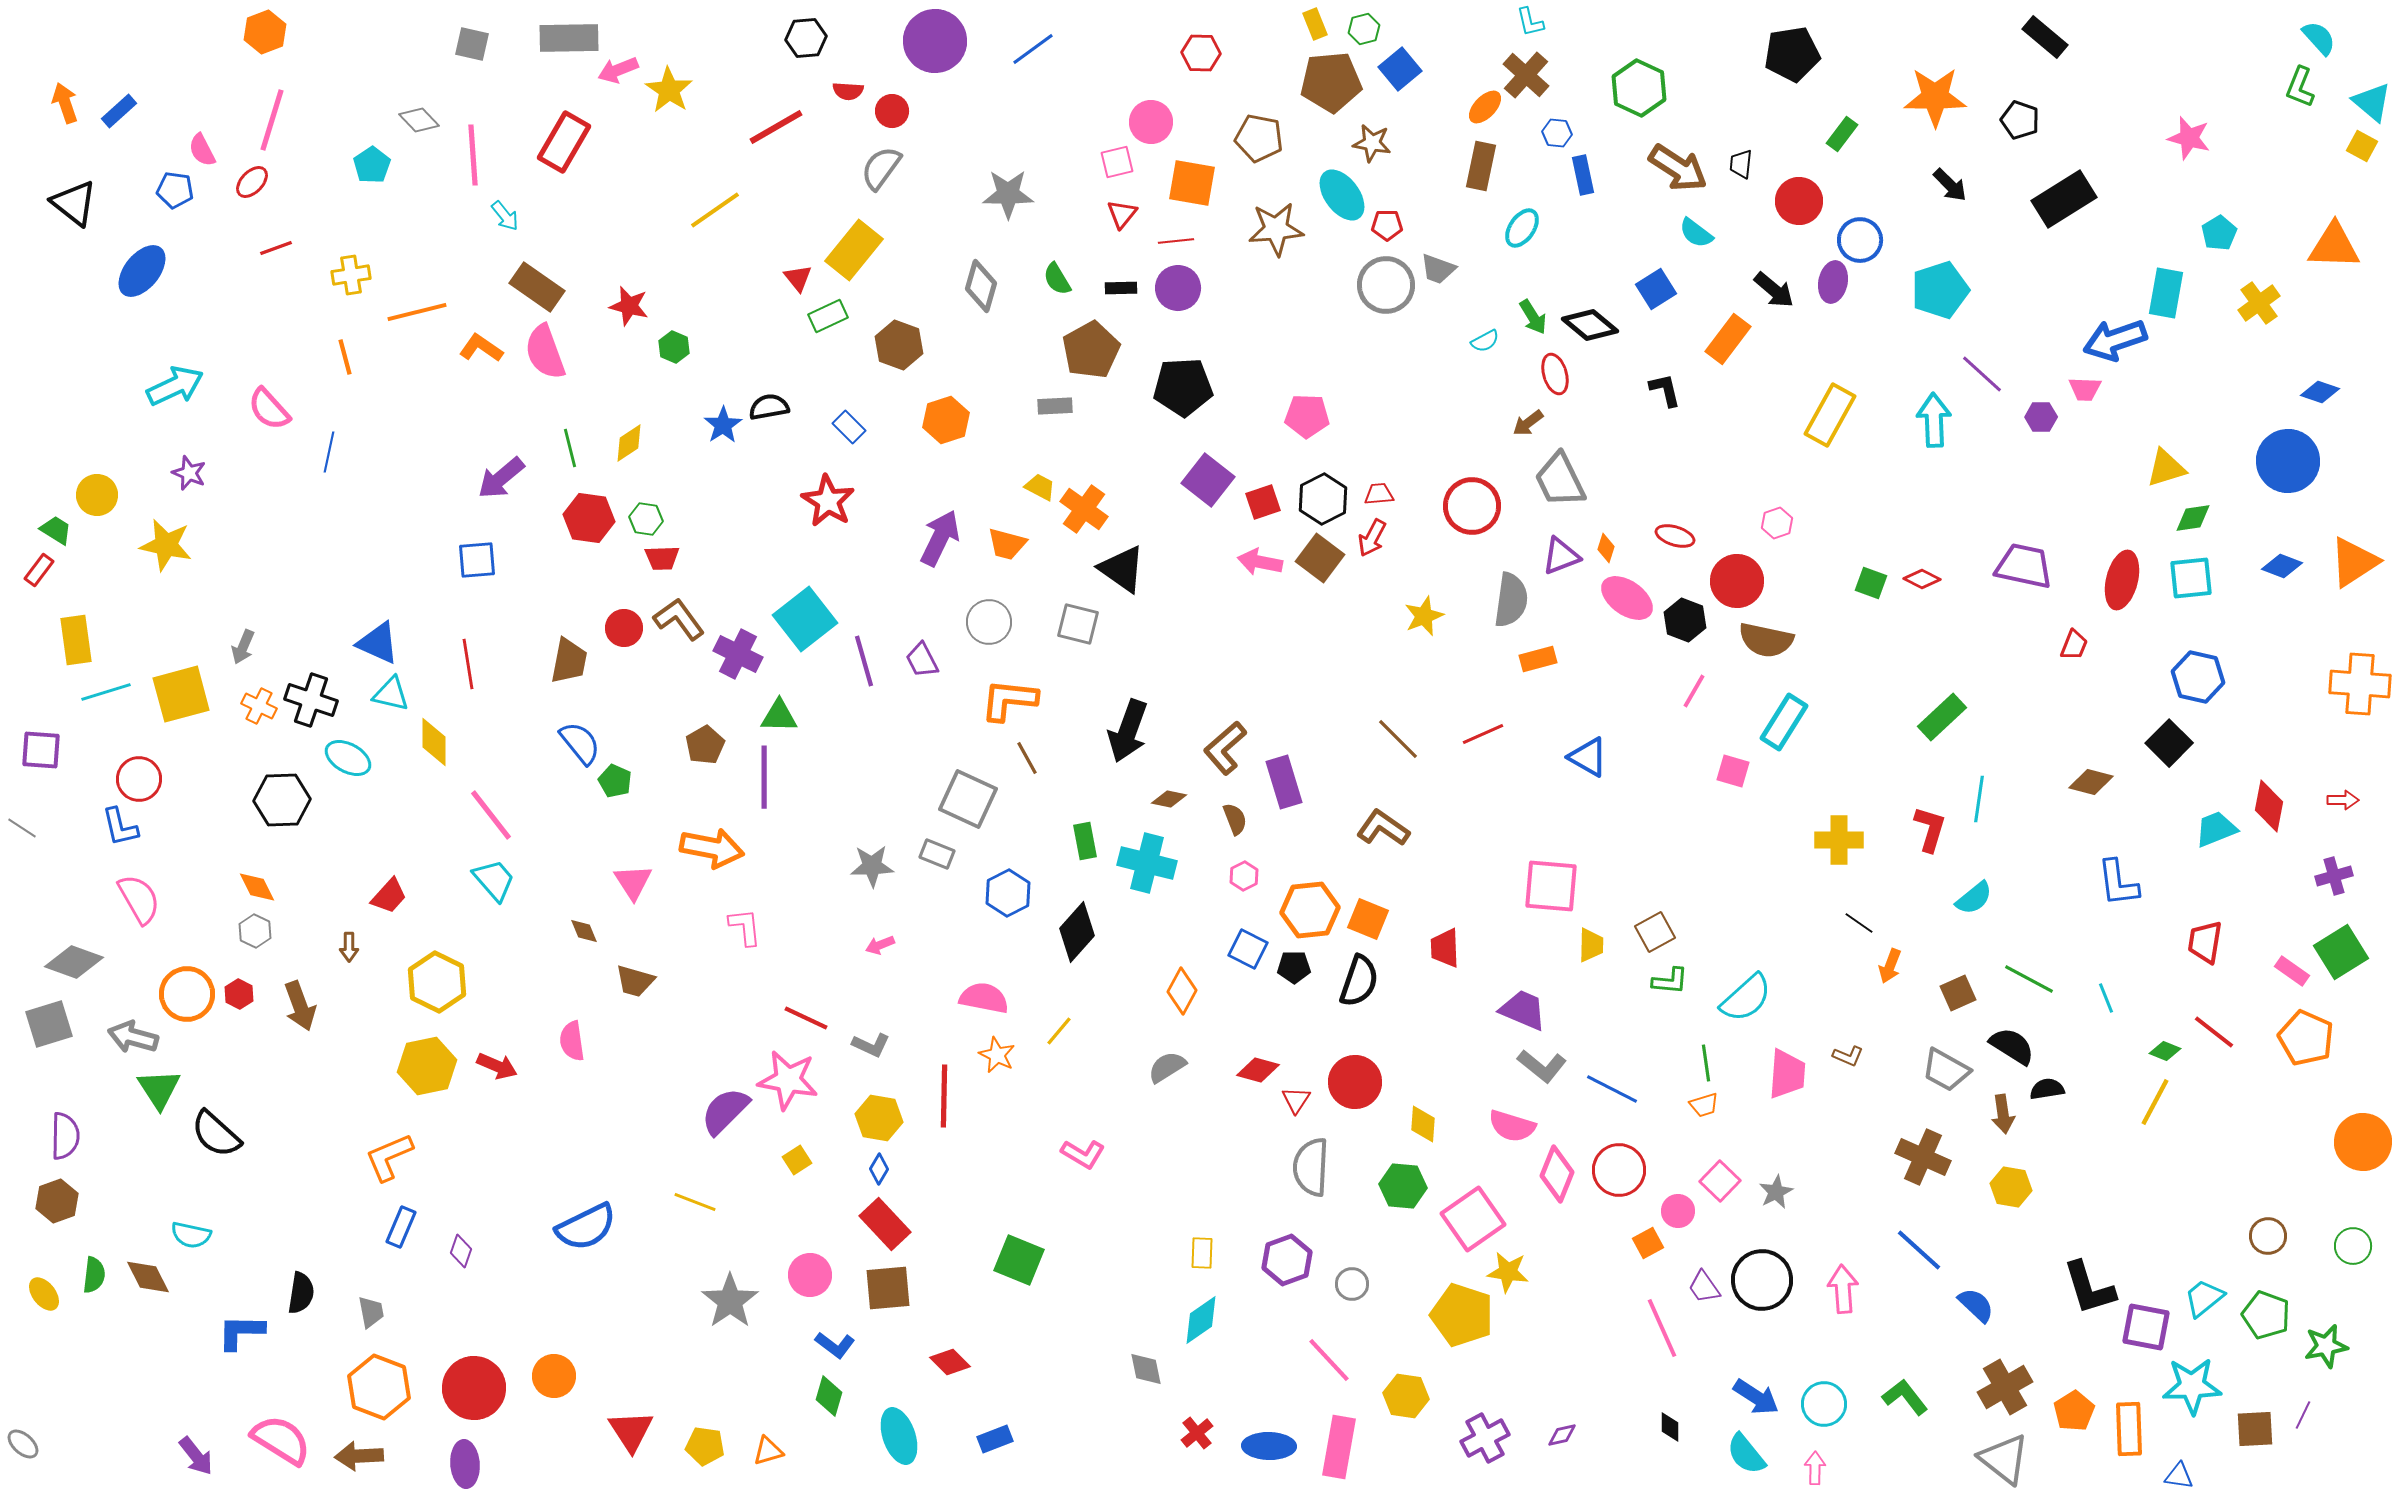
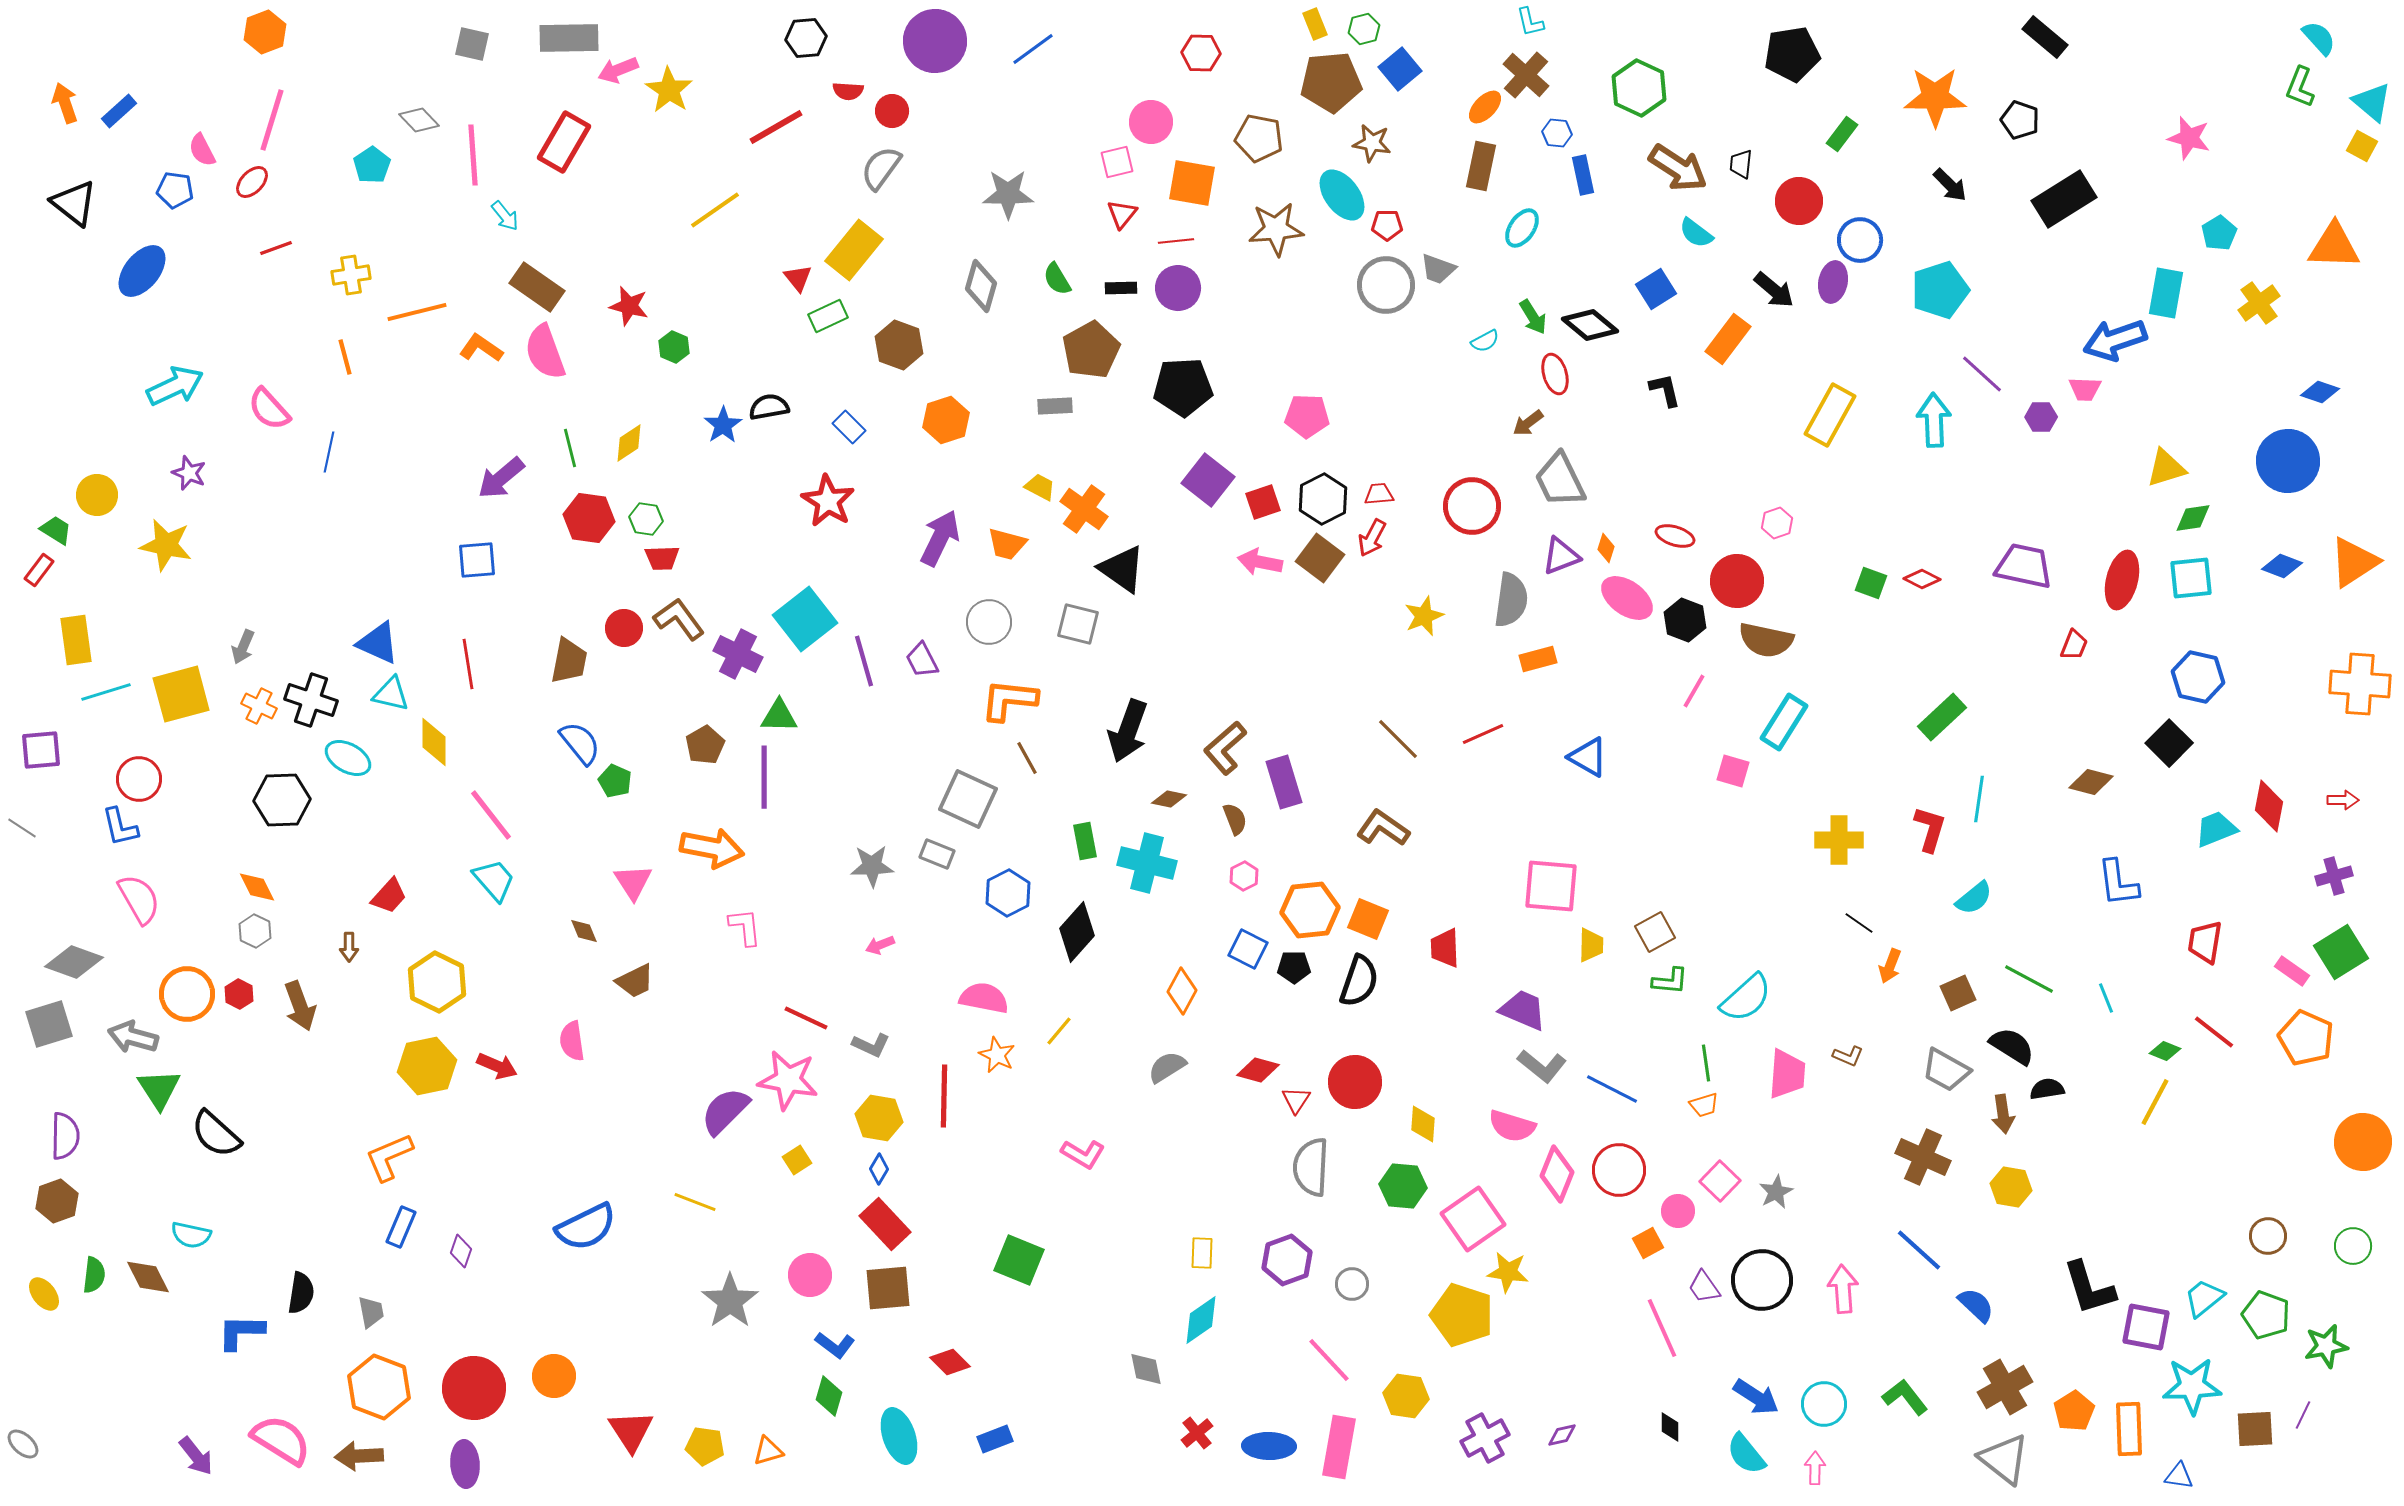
purple square at (41, 750): rotated 9 degrees counterclockwise
brown trapezoid at (635, 981): rotated 42 degrees counterclockwise
